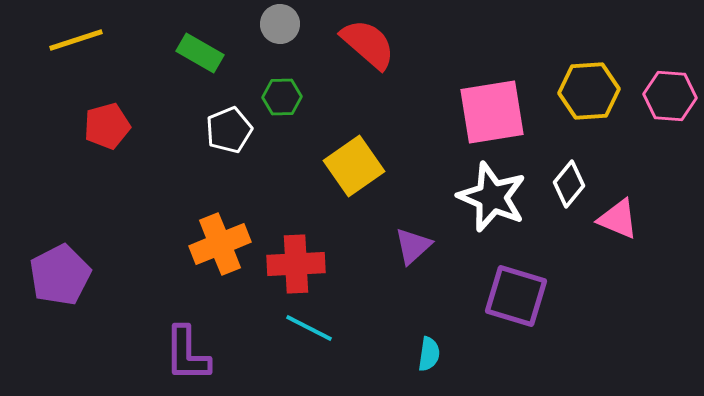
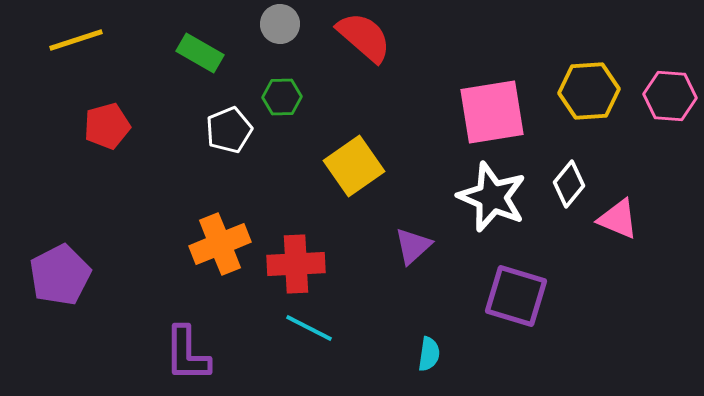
red semicircle: moved 4 px left, 7 px up
